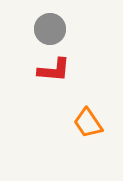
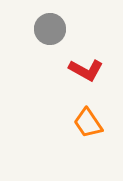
red L-shape: moved 32 px right; rotated 24 degrees clockwise
